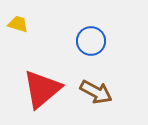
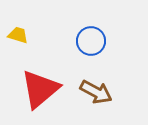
yellow trapezoid: moved 11 px down
red triangle: moved 2 px left
